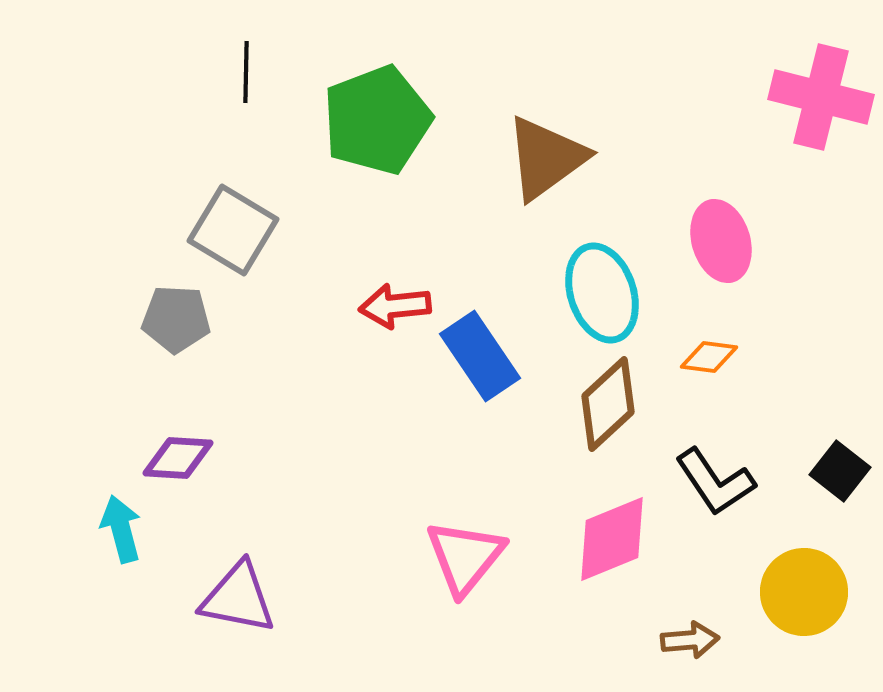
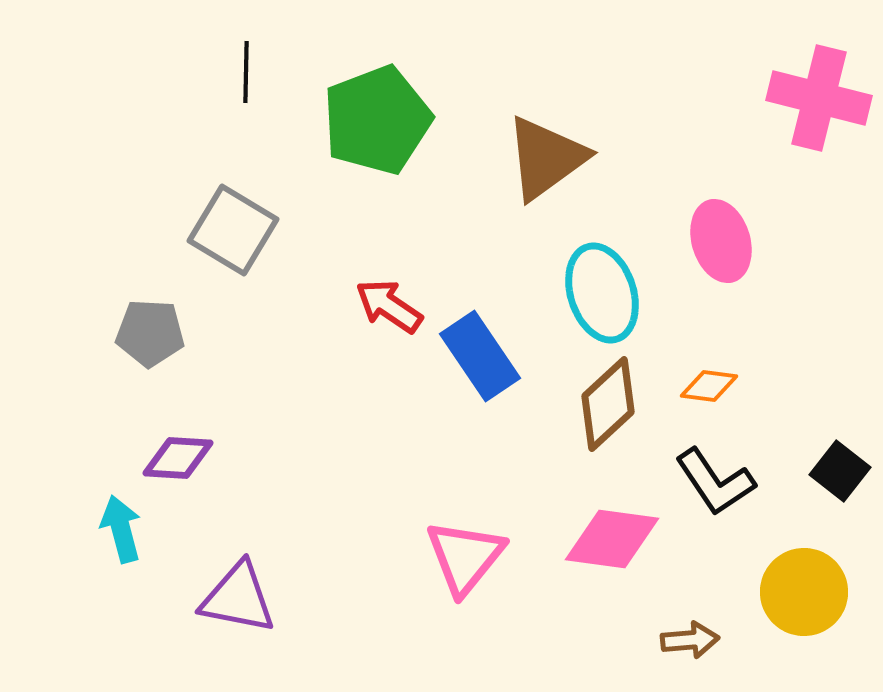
pink cross: moved 2 px left, 1 px down
red arrow: moved 6 px left; rotated 40 degrees clockwise
gray pentagon: moved 26 px left, 14 px down
orange diamond: moved 29 px down
pink diamond: rotated 30 degrees clockwise
